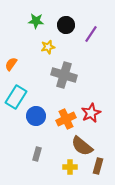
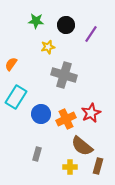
blue circle: moved 5 px right, 2 px up
